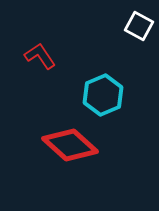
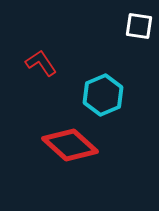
white square: rotated 20 degrees counterclockwise
red L-shape: moved 1 px right, 7 px down
